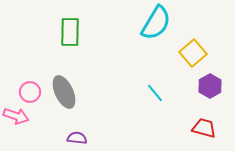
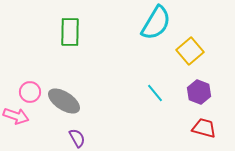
yellow square: moved 3 px left, 2 px up
purple hexagon: moved 11 px left, 6 px down; rotated 10 degrees counterclockwise
gray ellipse: moved 9 px down; rotated 32 degrees counterclockwise
purple semicircle: rotated 54 degrees clockwise
